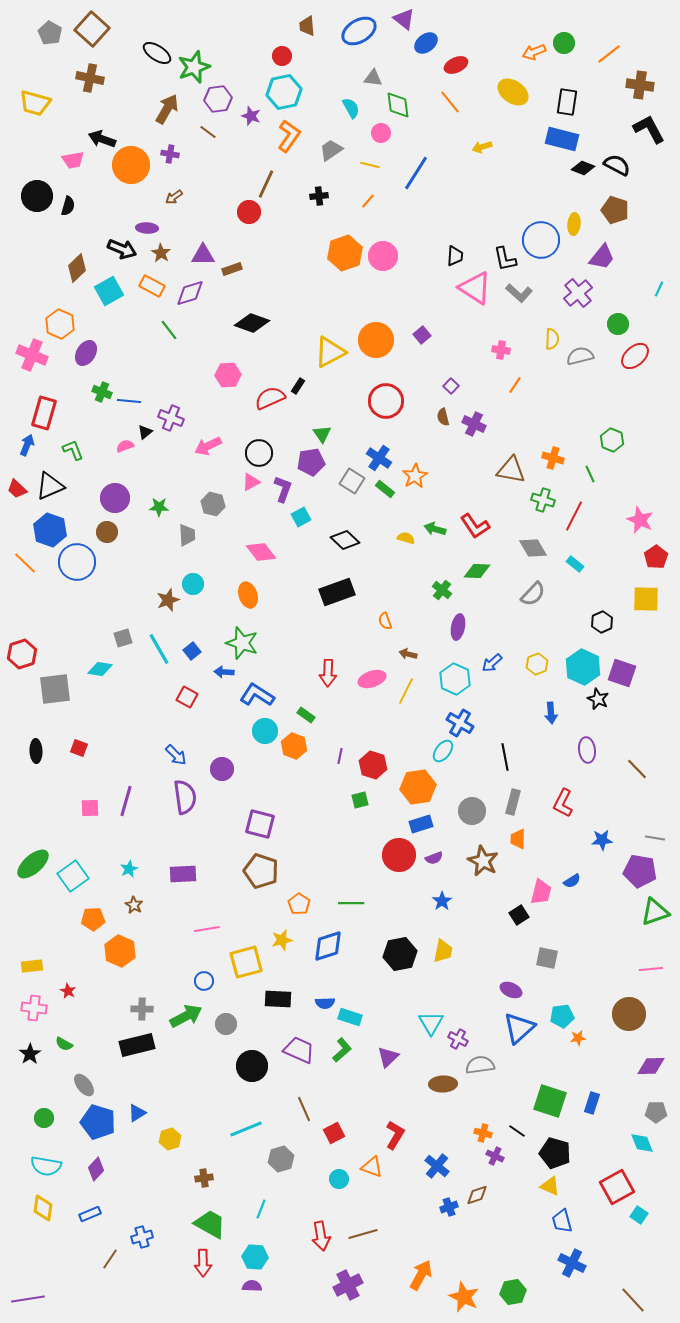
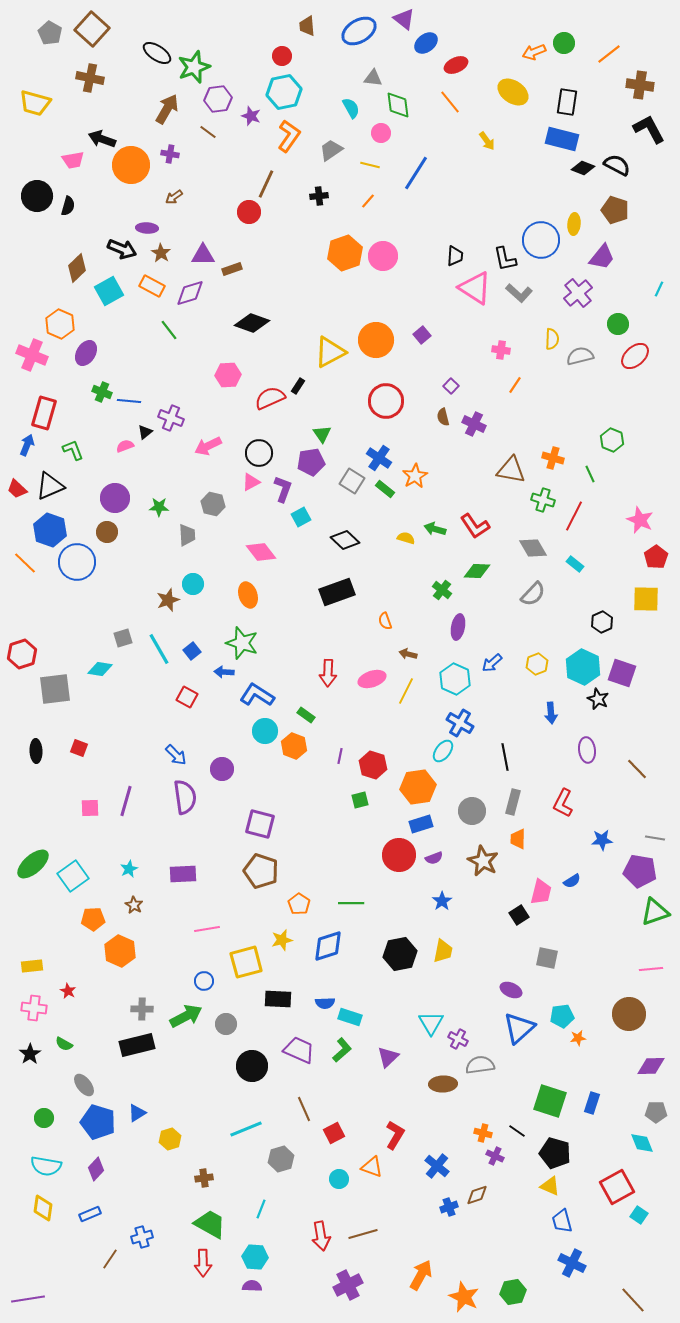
yellow arrow at (482, 147): moved 5 px right, 6 px up; rotated 108 degrees counterclockwise
